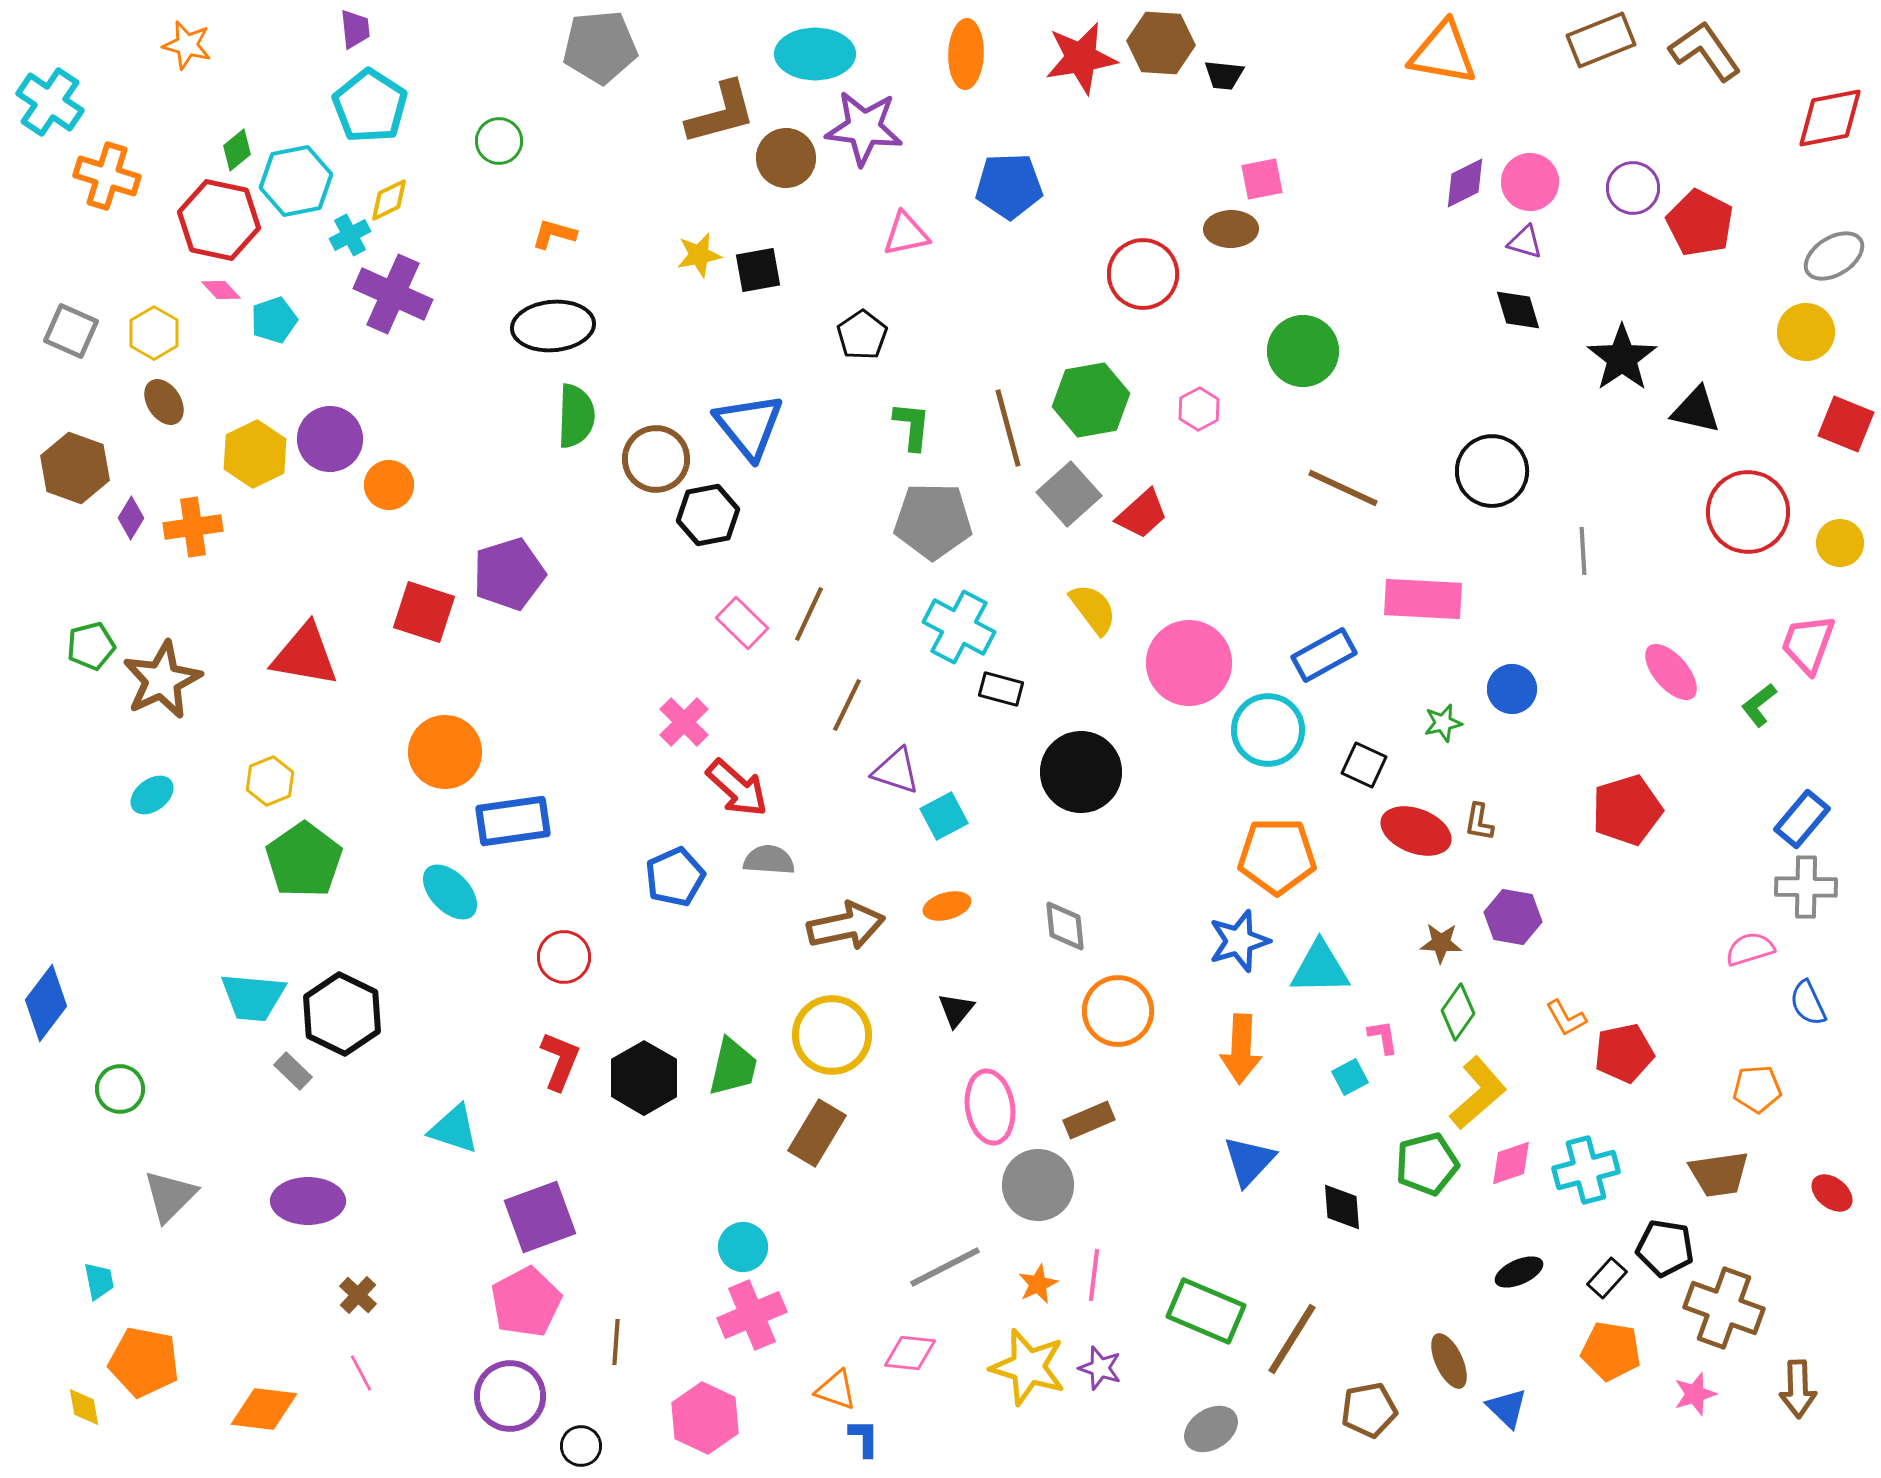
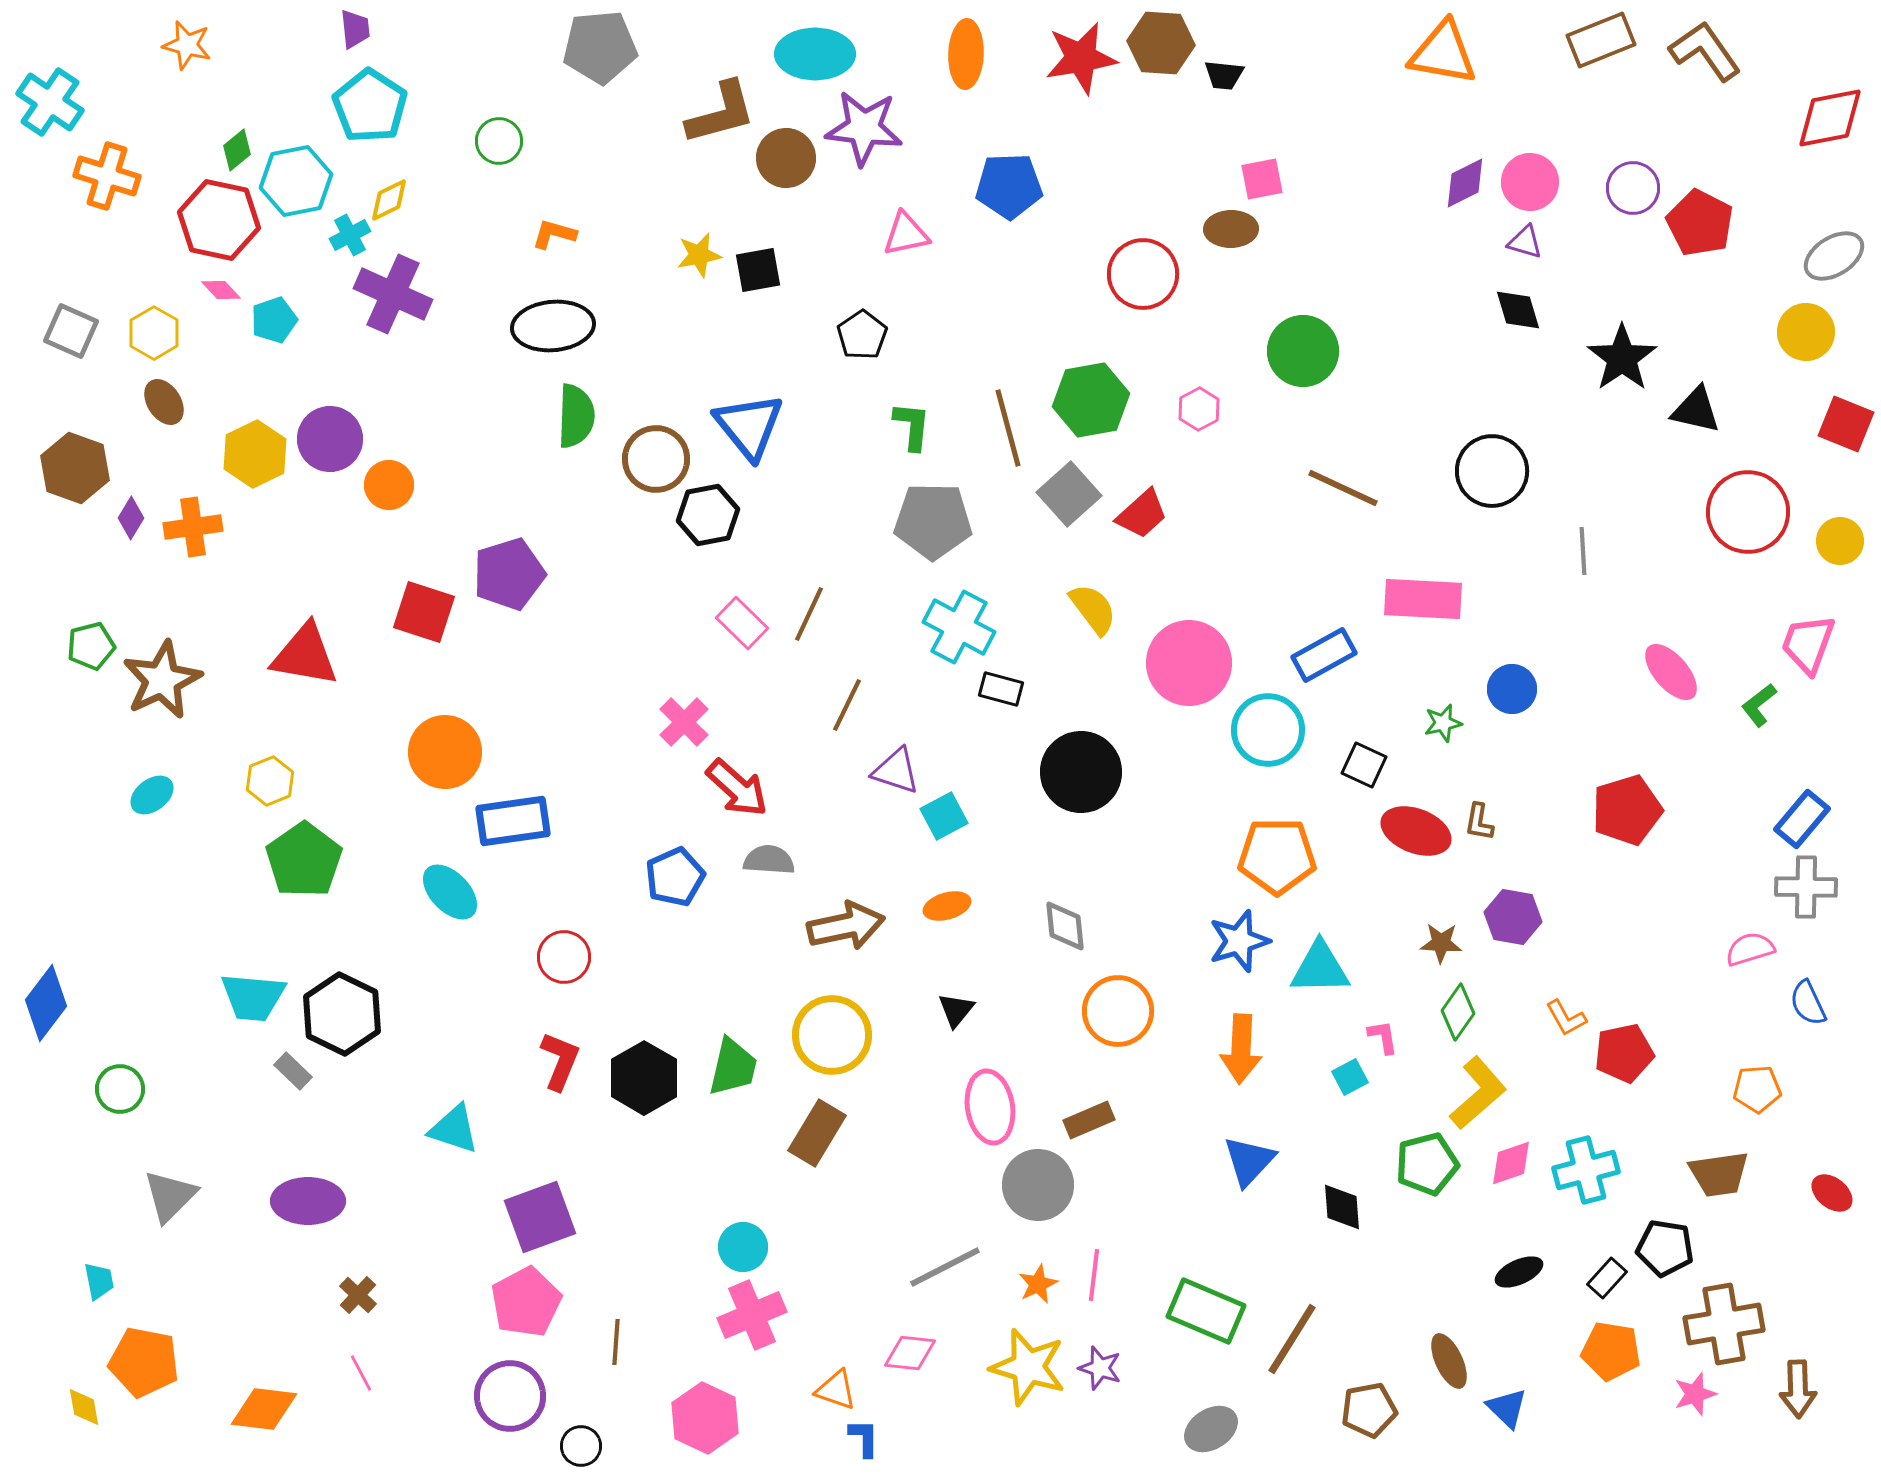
yellow circle at (1840, 543): moved 2 px up
brown cross at (1724, 1308): moved 16 px down; rotated 30 degrees counterclockwise
